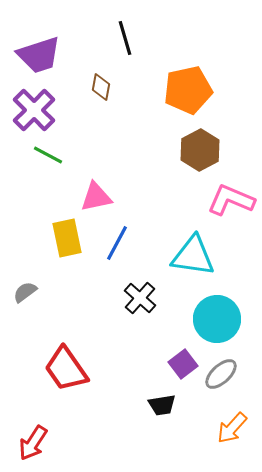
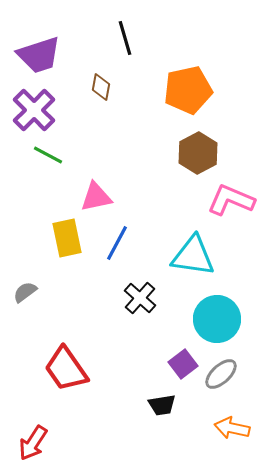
brown hexagon: moved 2 px left, 3 px down
orange arrow: rotated 60 degrees clockwise
